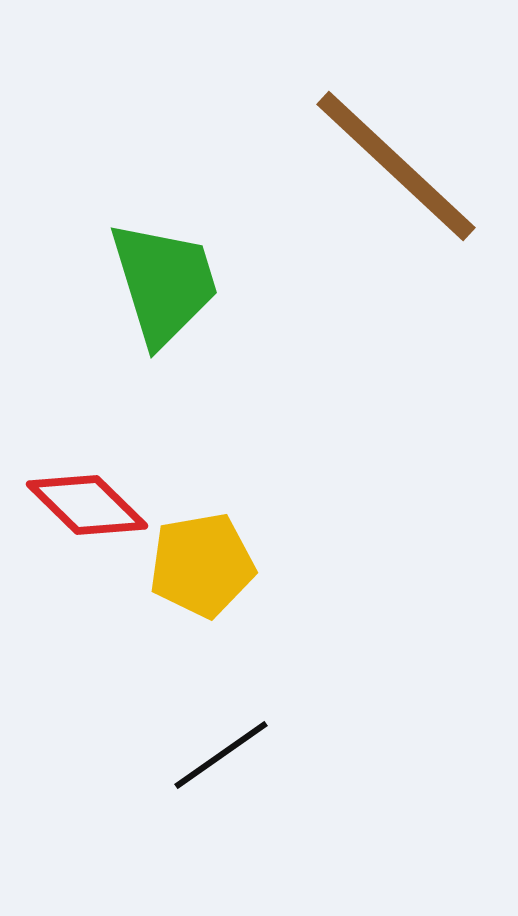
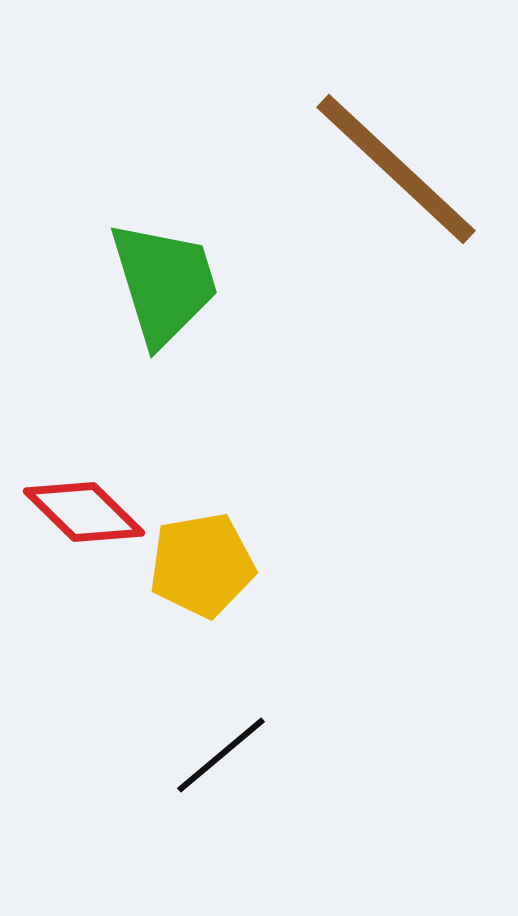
brown line: moved 3 px down
red diamond: moved 3 px left, 7 px down
black line: rotated 5 degrees counterclockwise
